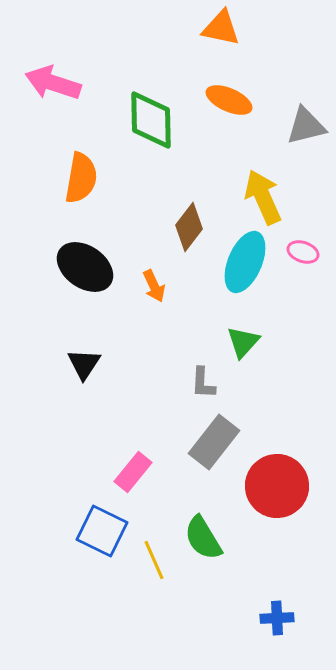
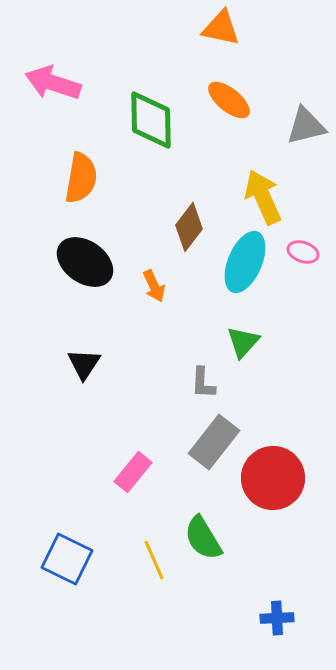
orange ellipse: rotated 15 degrees clockwise
black ellipse: moved 5 px up
red circle: moved 4 px left, 8 px up
blue square: moved 35 px left, 28 px down
